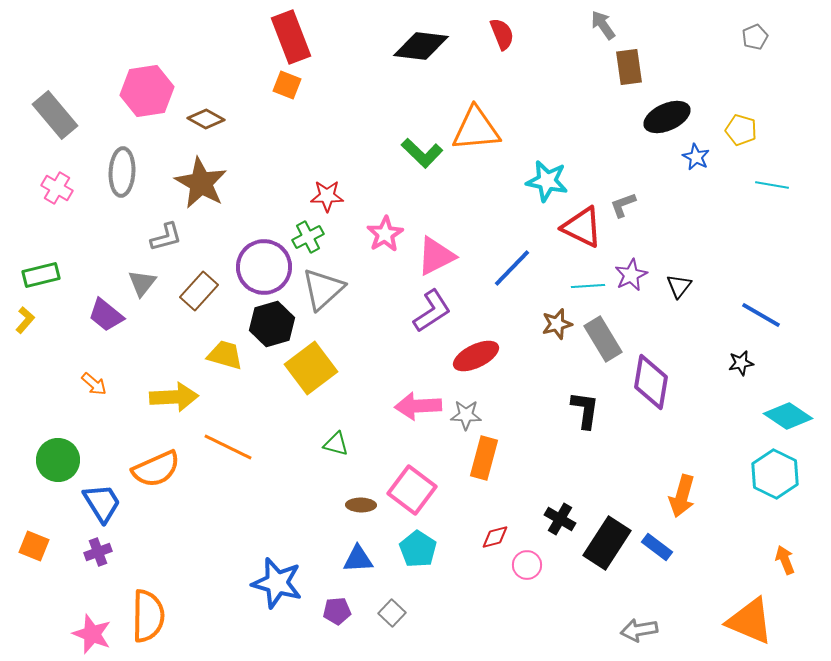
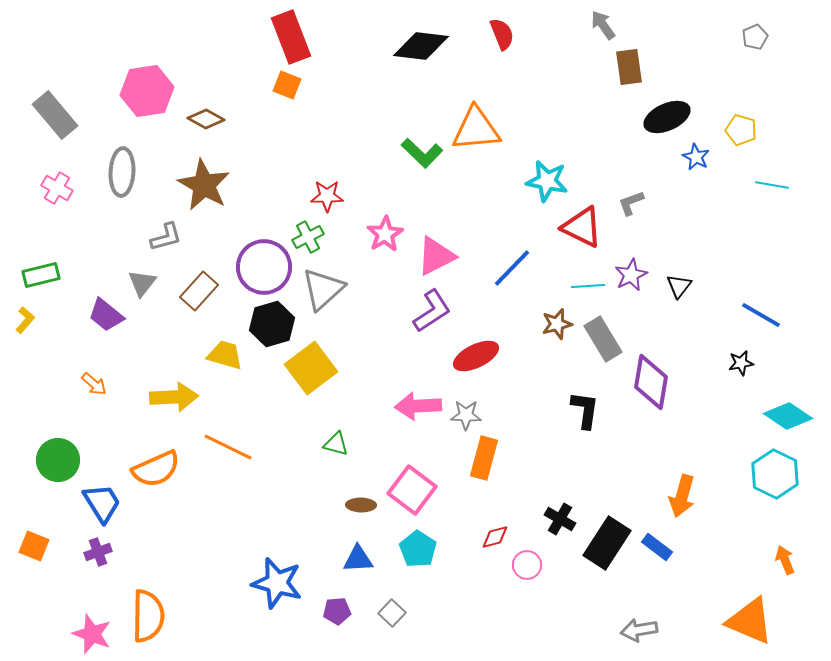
brown star at (201, 183): moved 3 px right, 2 px down
gray L-shape at (623, 205): moved 8 px right, 2 px up
